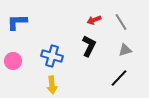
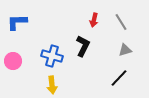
red arrow: rotated 56 degrees counterclockwise
black L-shape: moved 6 px left
